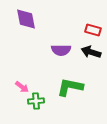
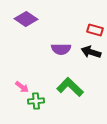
purple diamond: rotated 45 degrees counterclockwise
red rectangle: moved 2 px right
purple semicircle: moved 1 px up
green L-shape: rotated 32 degrees clockwise
